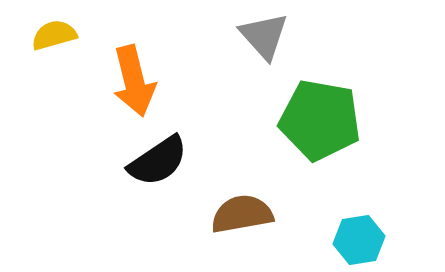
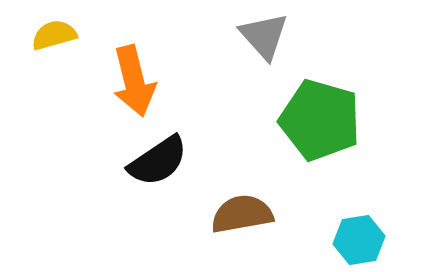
green pentagon: rotated 6 degrees clockwise
